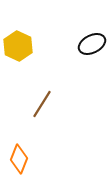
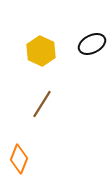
yellow hexagon: moved 23 px right, 5 px down
